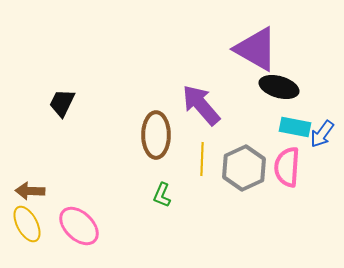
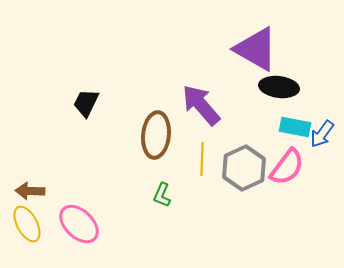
black ellipse: rotated 9 degrees counterclockwise
black trapezoid: moved 24 px right
brown ellipse: rotated 6 degrees clockwise
pink semicircle: rotated 147 degrees counterclockwise
pink ellipse: moved 2 px up
